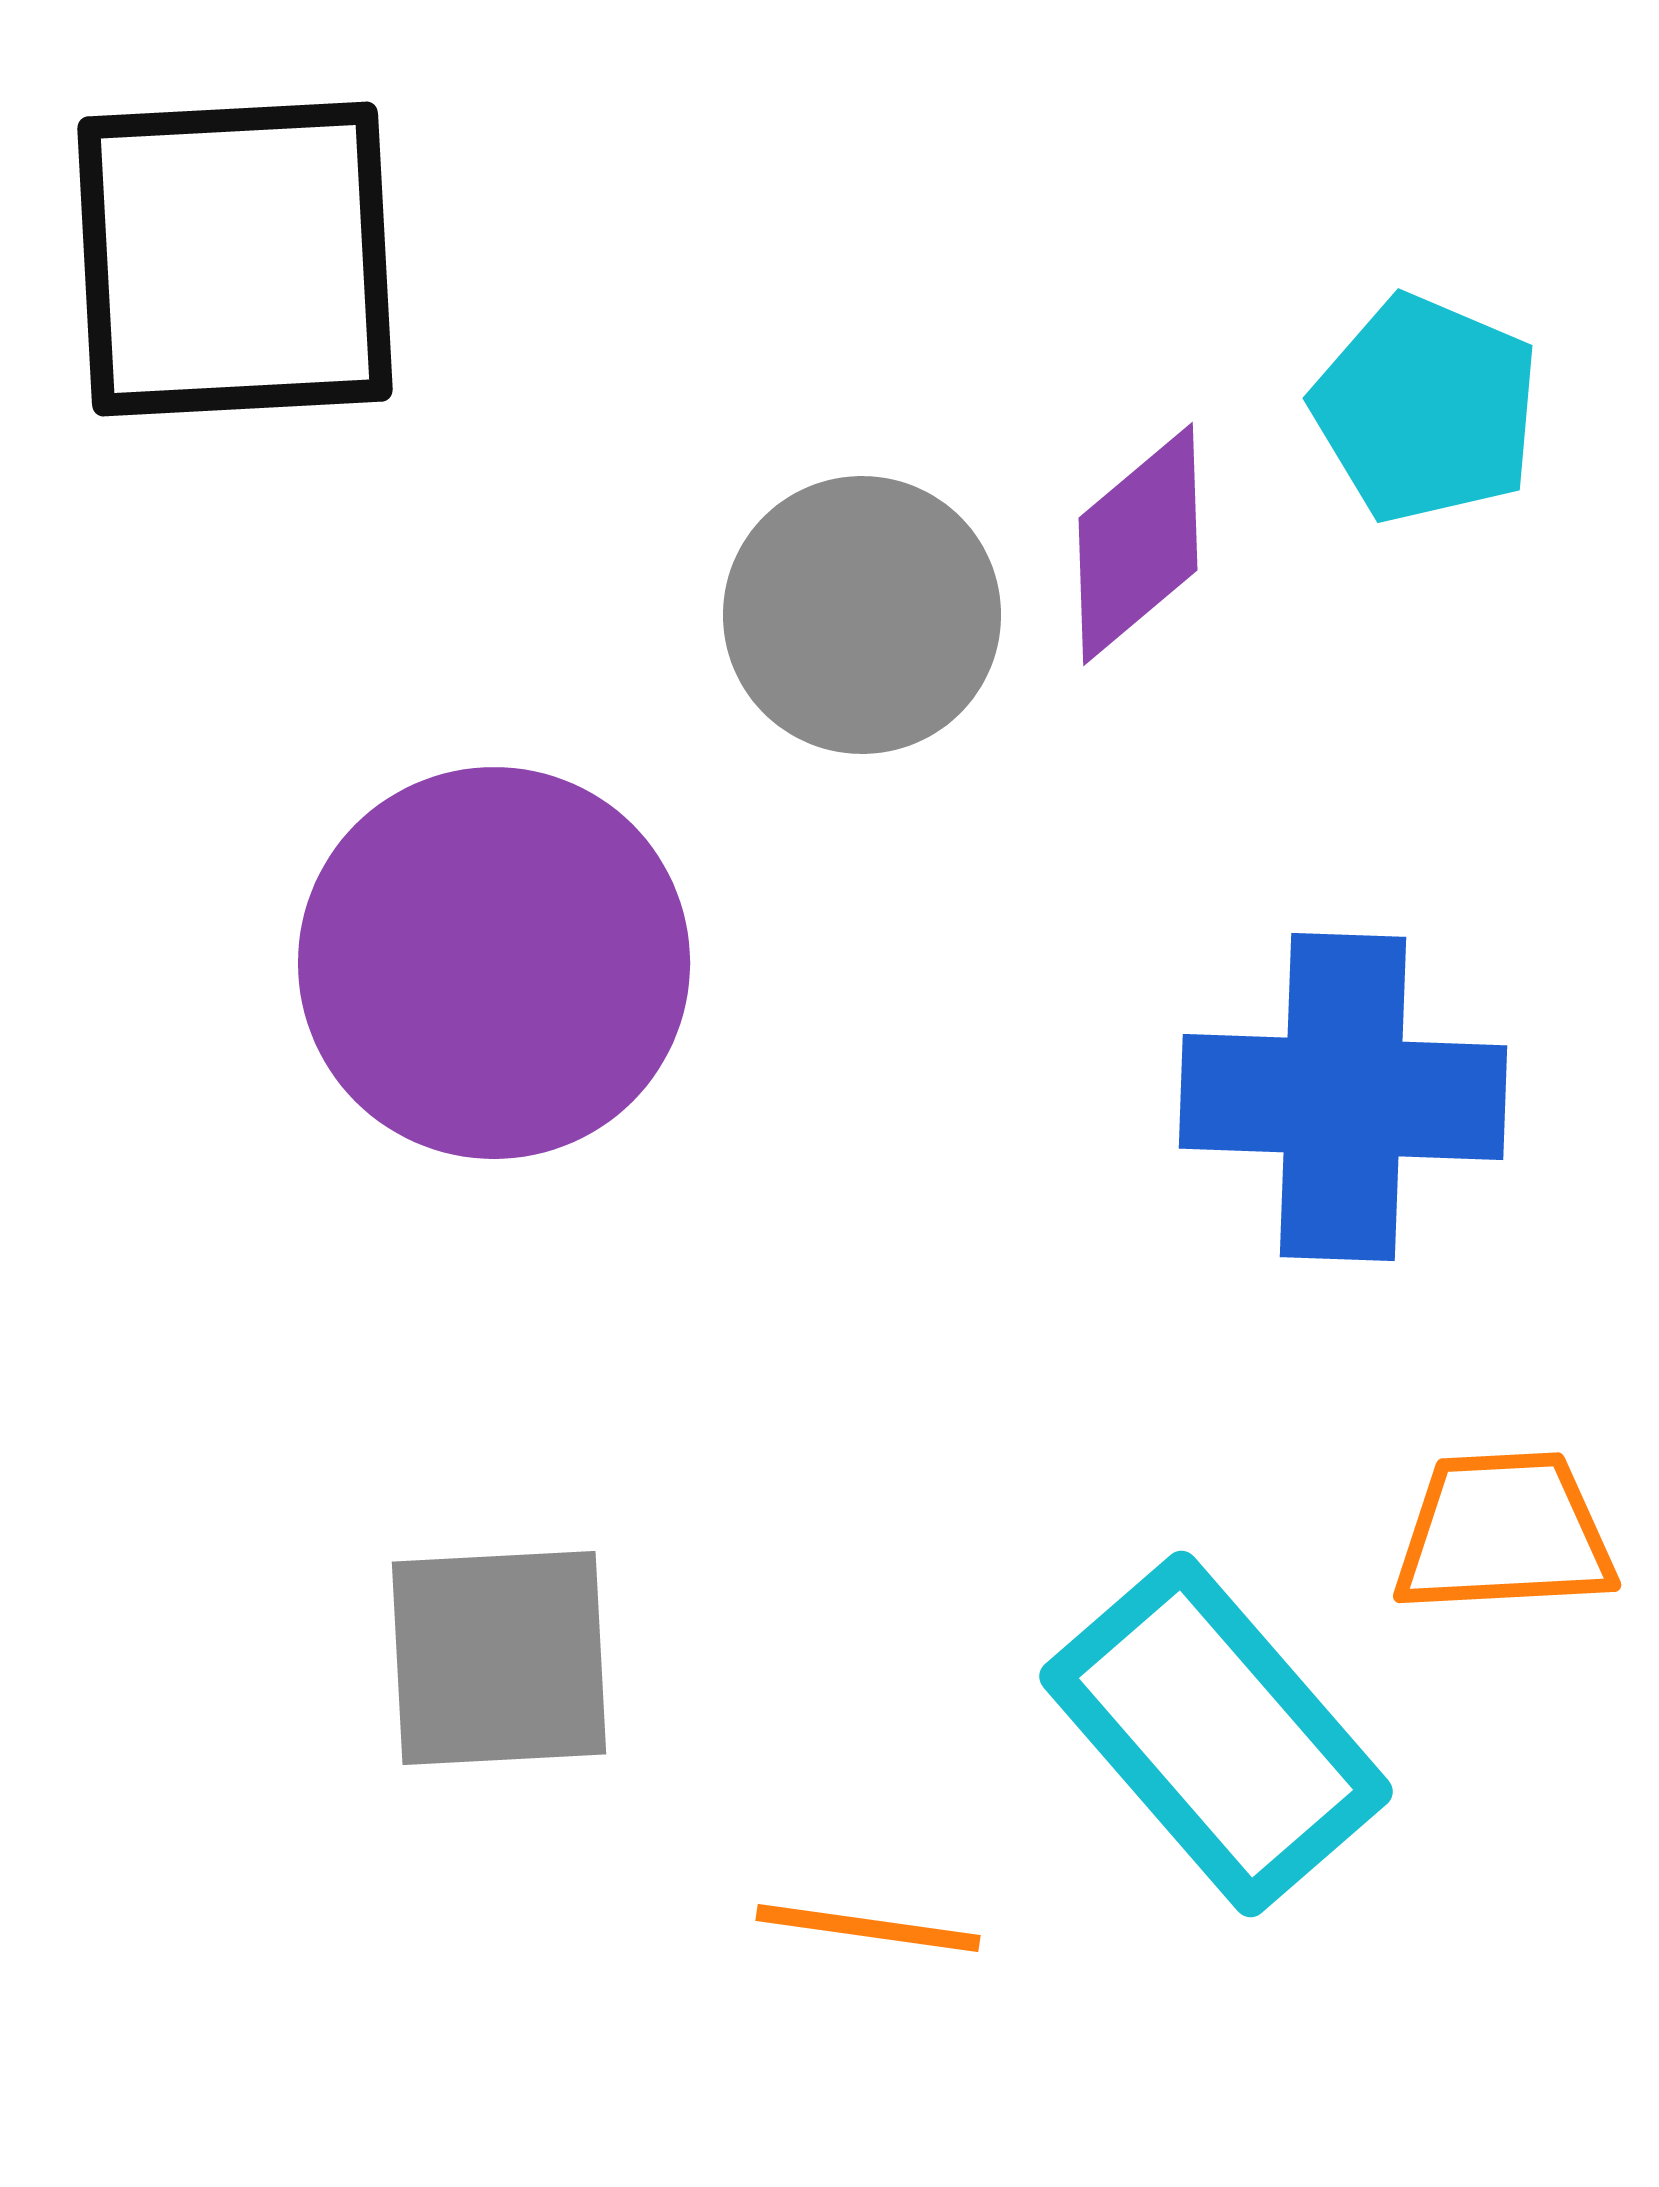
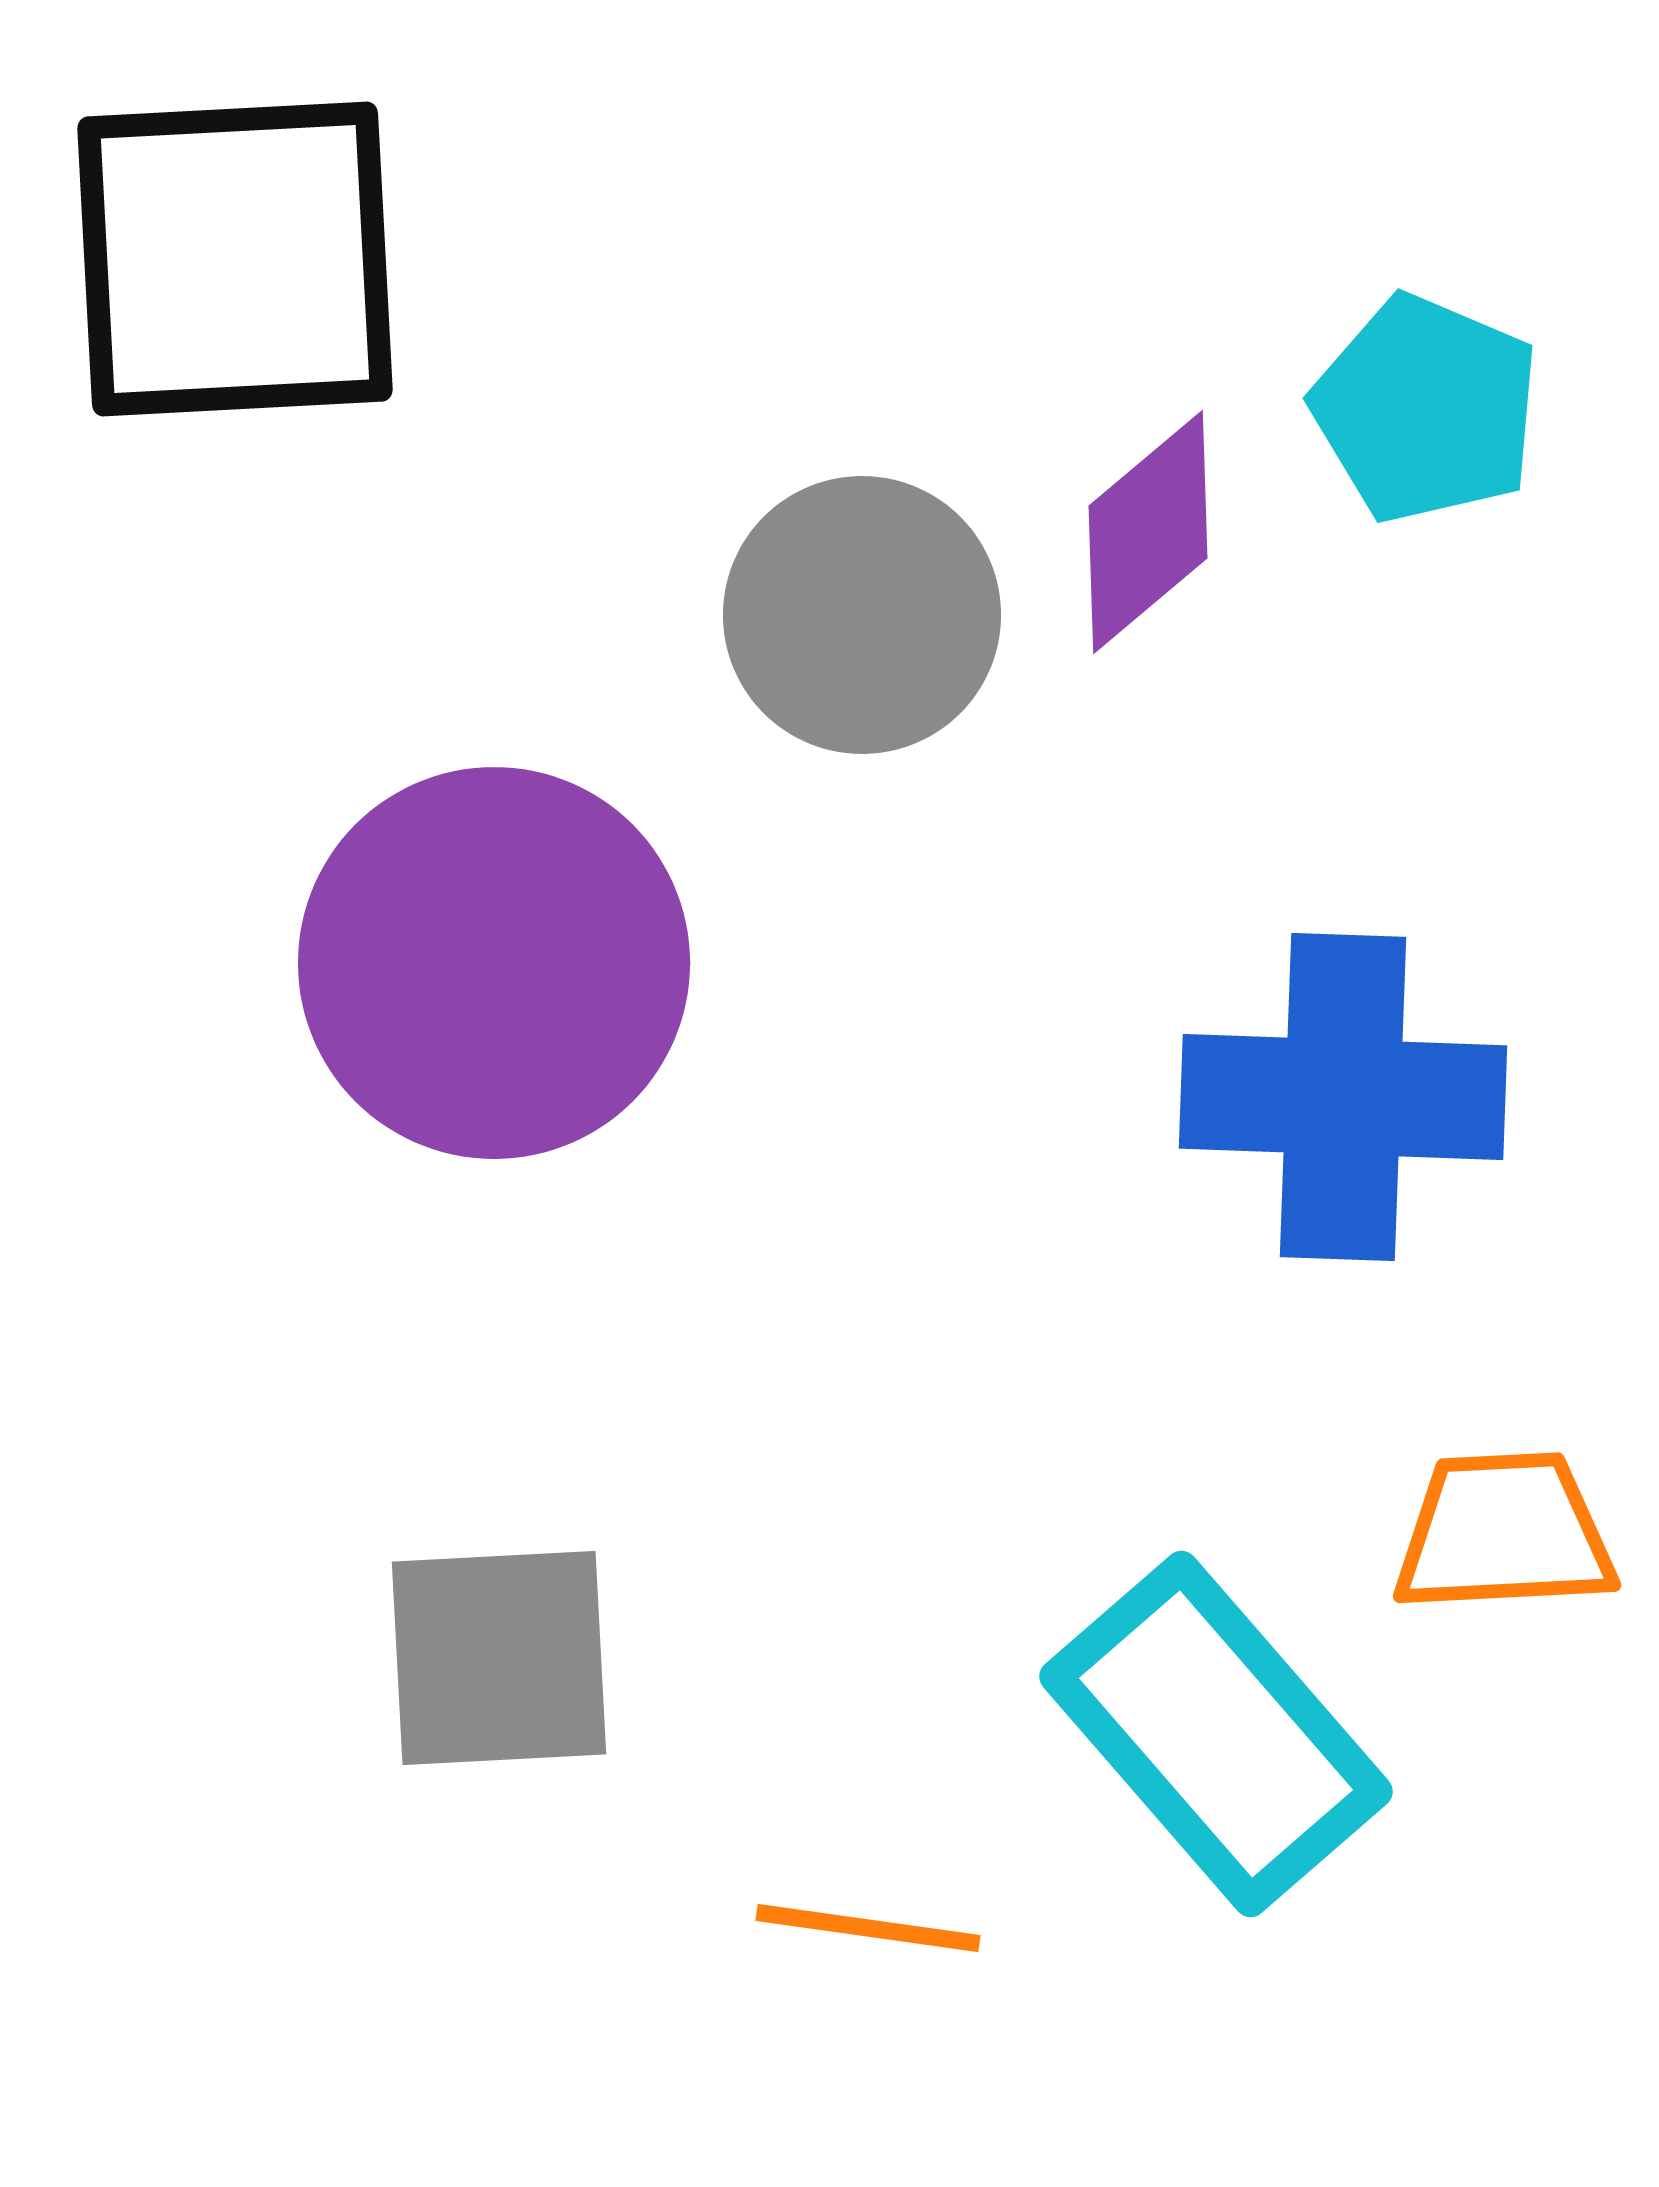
purple diamond: moved 10 px right, 12 px up
